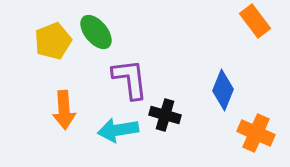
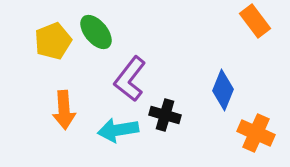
purple L-shape: rotated 135 degrees counterclockwise
